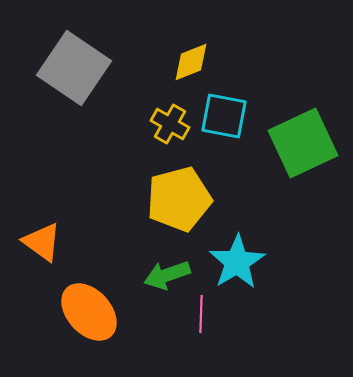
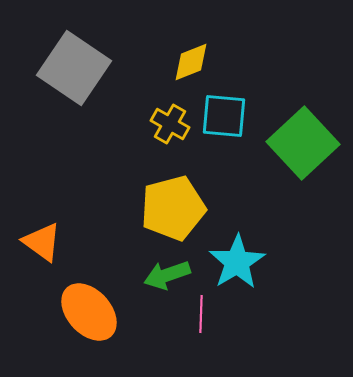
cyan square: rotated 6 degrees counterclockwise
green square: rotated 18 degrees counterclockwise
yellow pentagon: moved 6 px left, 9 px down
